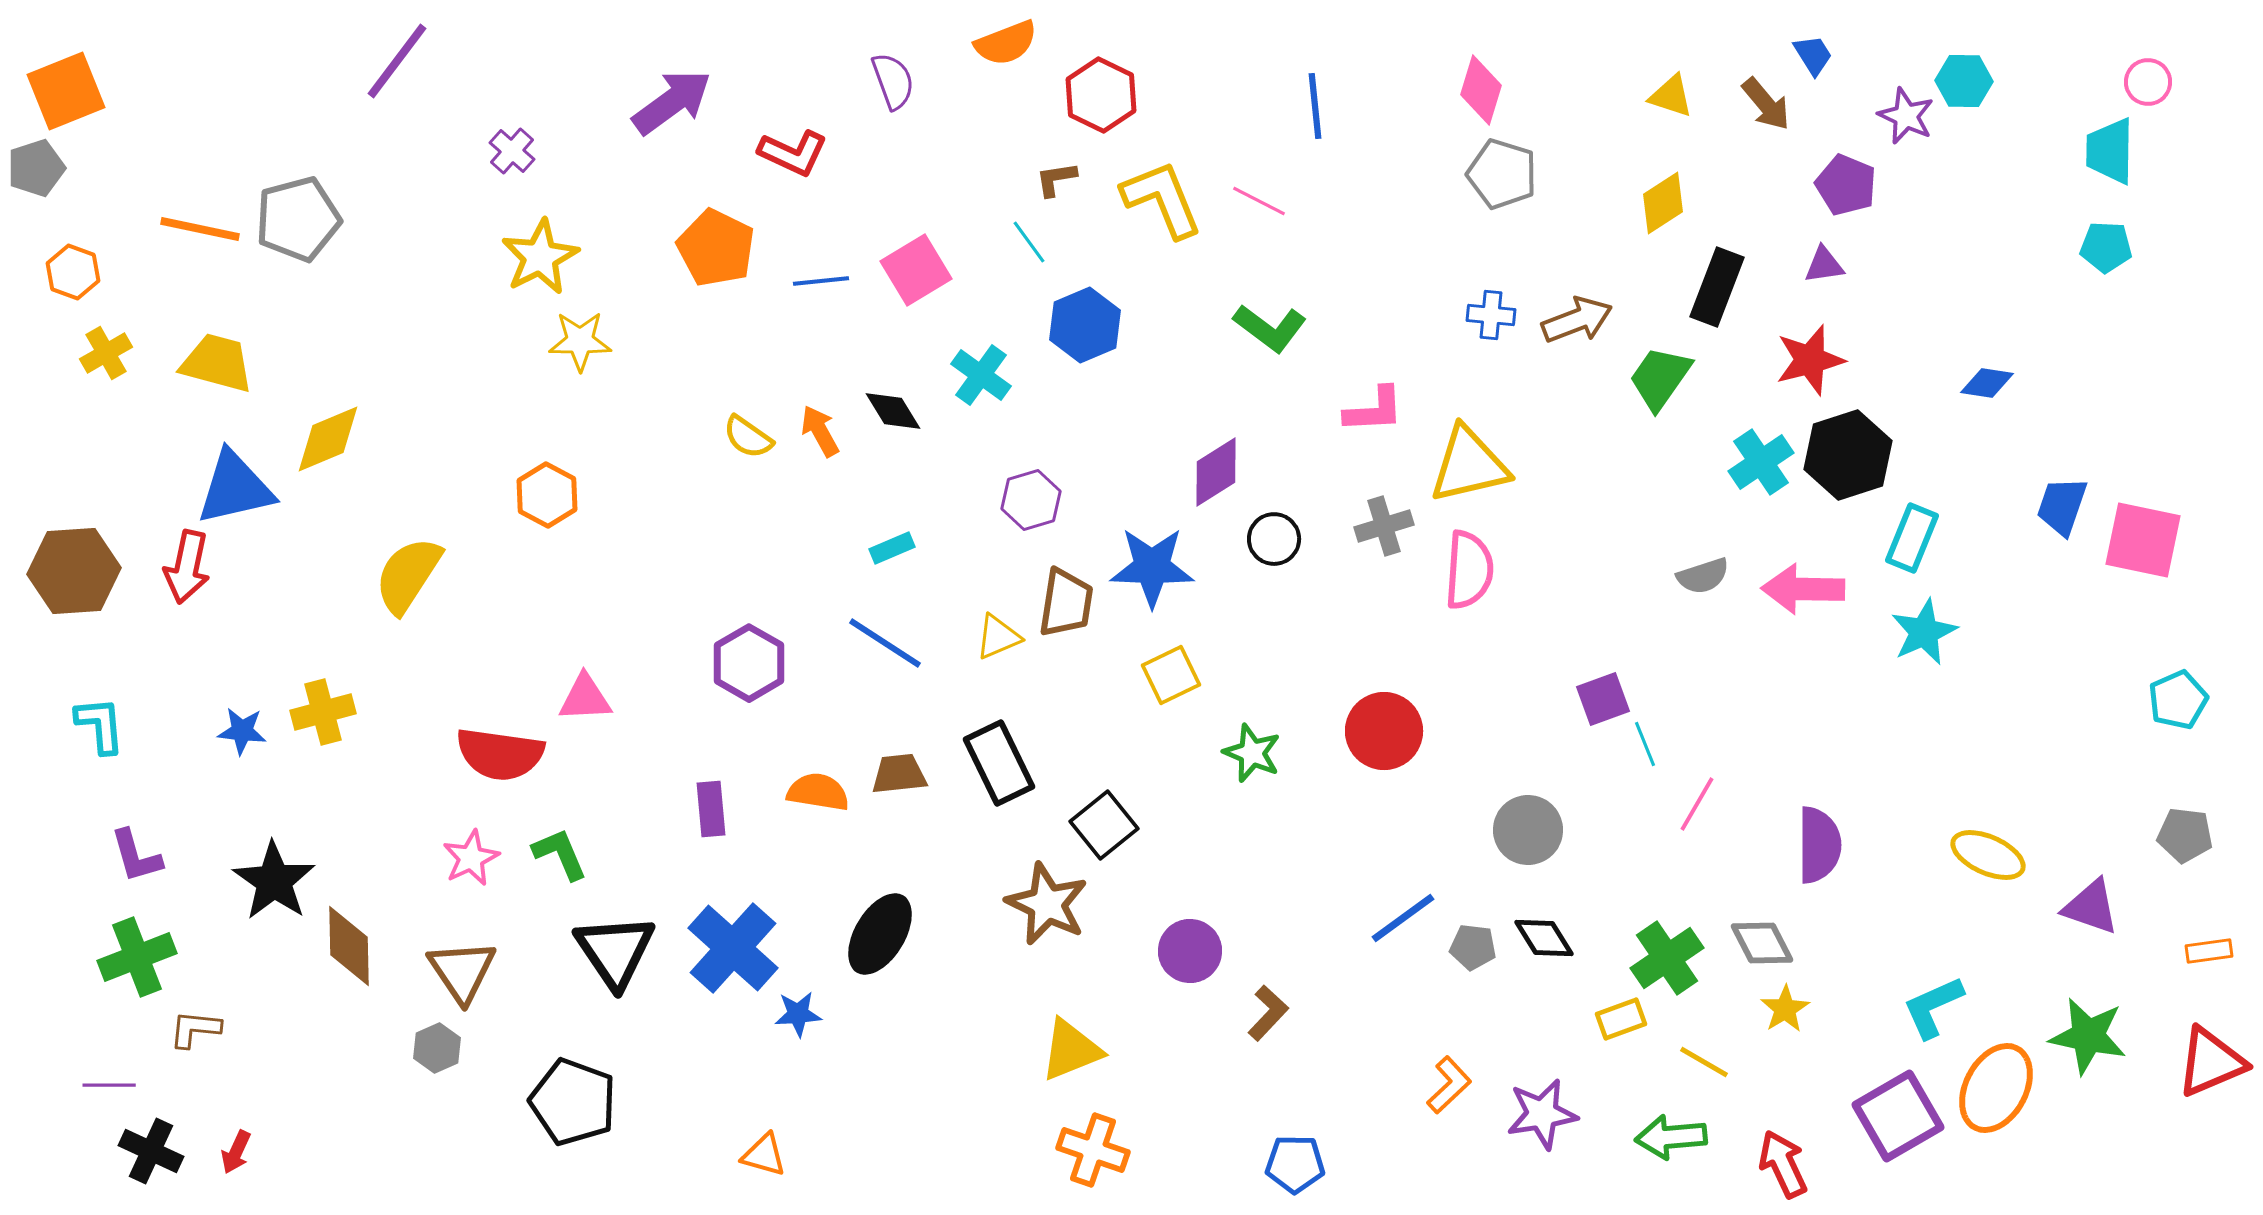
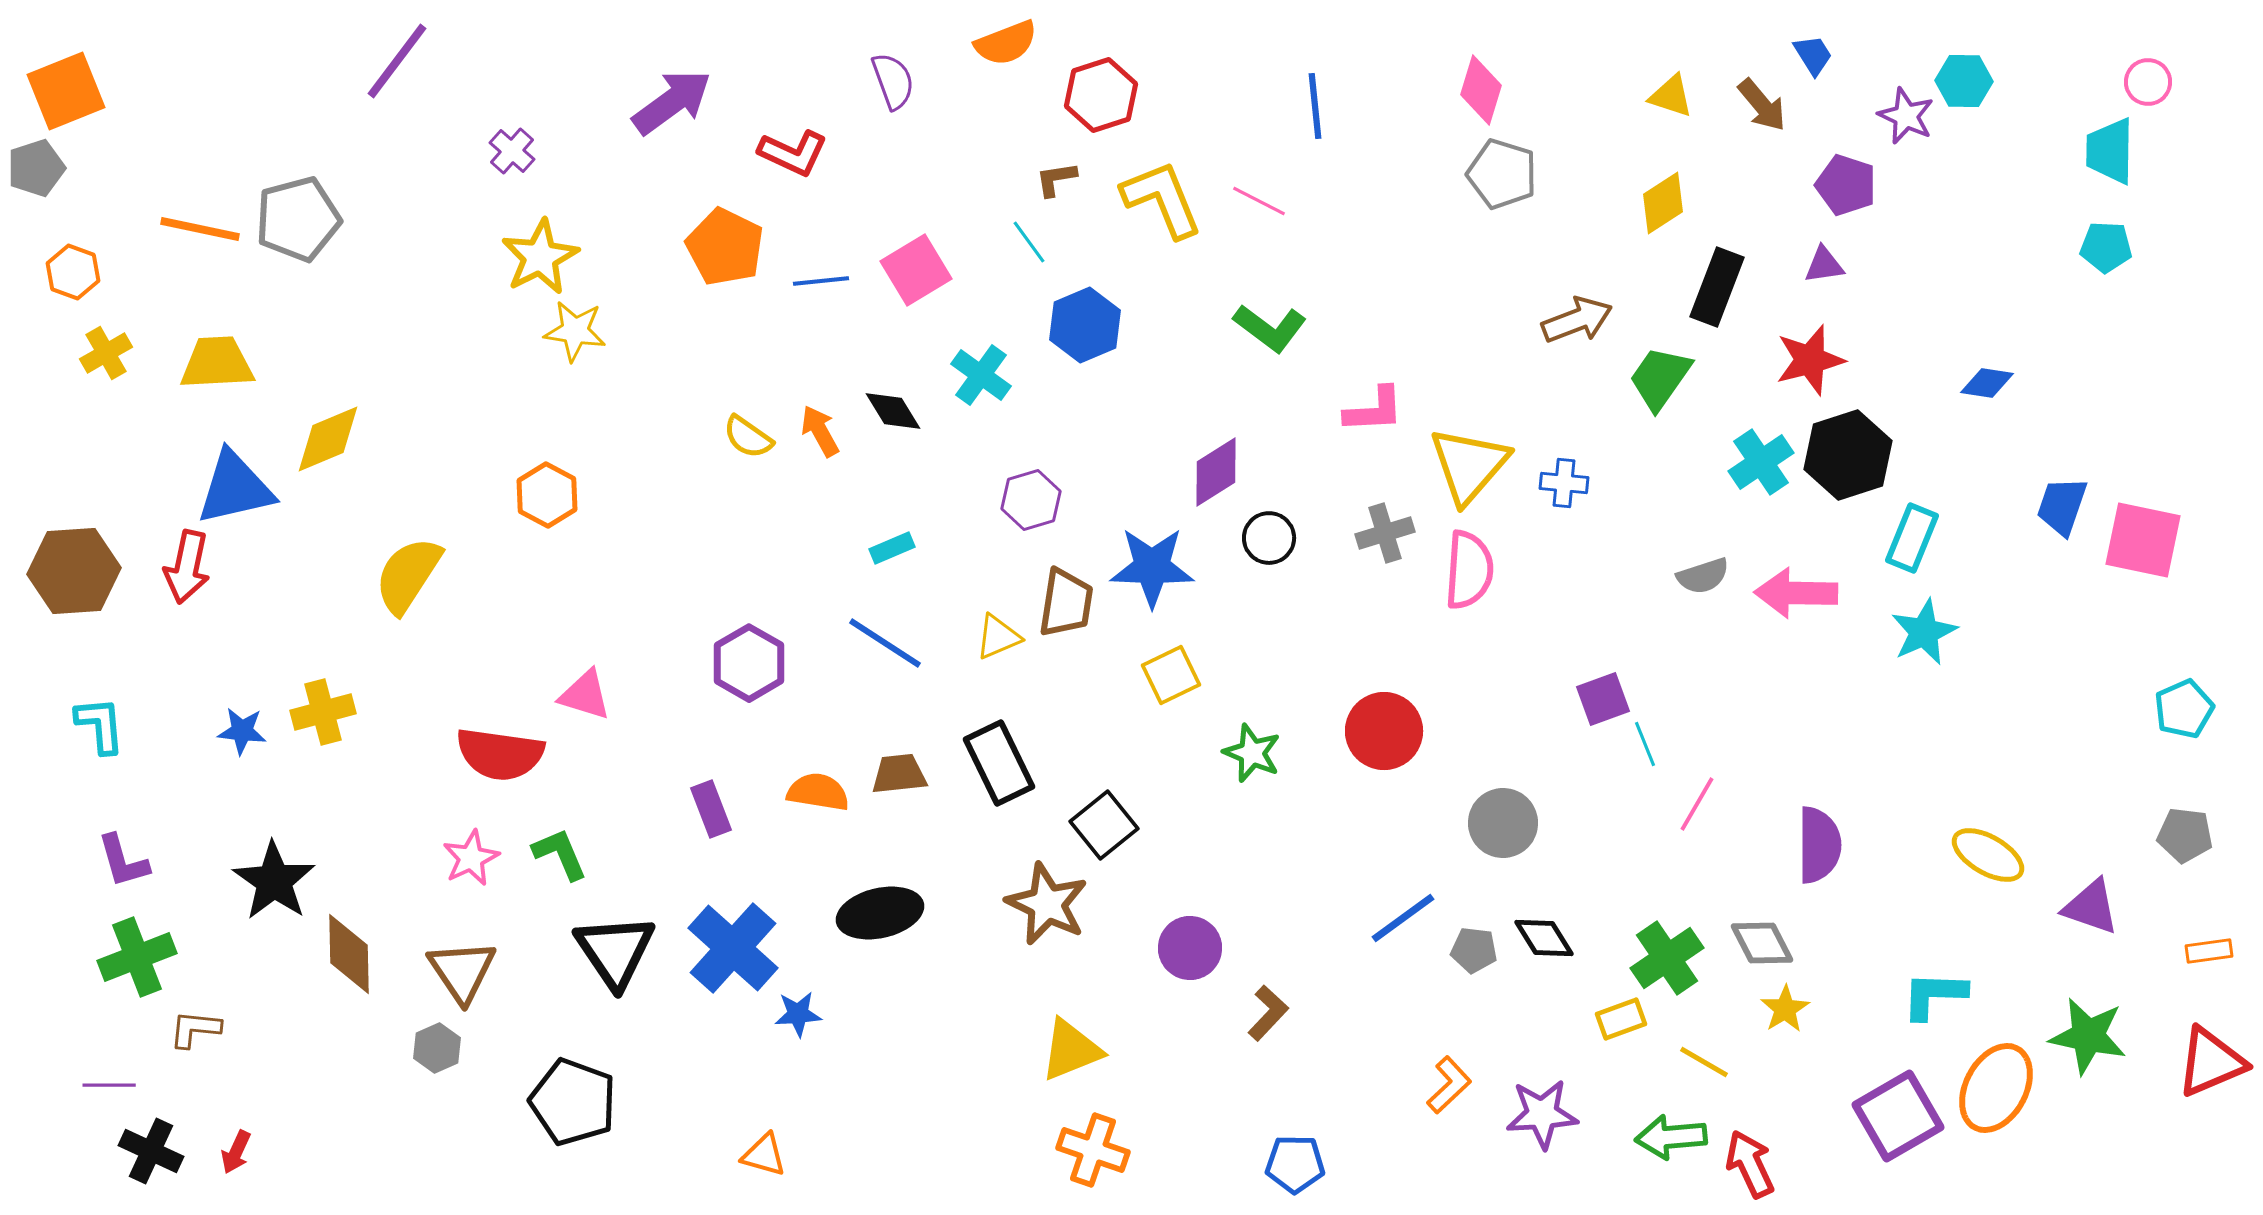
red hexagon at (1101, 95): rotated 16 degrees clockwise
brown arrow at (1766, 104): moved 4 px left, 1 px down
purple pentagon at (1846, 185): rotated 4 degrees counterclockwise
orange pentagon at (716, 248): moved 9 px right, 1 px up
blue cross at (1491, 315): moved 73 px right, 168 px down
yellow star at (580, 341): moved 5 px left, 10 px up; rotated 8 degrees clockwise
yellow trapezoid at (217, 363): rotated 18 degrees counterclockwise
yellow triangle at (1469, 465): rotated 36 degrees counterclockwise
gray cross at (1384, 526): moved 1 px right, 7 px down
black circle at (1274, 539): moved 5 px left, 1 px up
pink arrow at (1803, 589): moved 7 px left, 4 px down
pink triangle at (585, 698): moved 3 px up; rotated 20 degrees clockwise
cyan pentagon at (2178, 700): moved 6 px right, 9 px down
purple rectangle at (711, 809): rotated 16 degrees counterclockwise
gray circle at (1528, 830): moved 25 px left, 7 px up
yellow ellipse at (1988, 855): rotated 6 degrees clockwise
purple L-shape at (136, 856): moved 13 px left, 5 px down
black ellipse at (880, 934): moved 21 px up; rotated 46 degrees clockwise
brown diamond at (349, 946): moved 8 px down
gray pentagon at (1473, 947): moved 1 px right, 3 px down
purple circle at (1190, 951): moved 3 px up
cyan L-shape at (1933, 1007): moved 1 px right, 12 px up; rotated 26 degrees clockwise
purple star at (1542, 1114): rotated 6 degrees clockwise
red arrow at (1783, 1164): moved 33 px left
